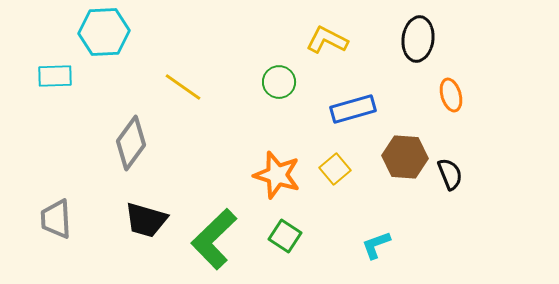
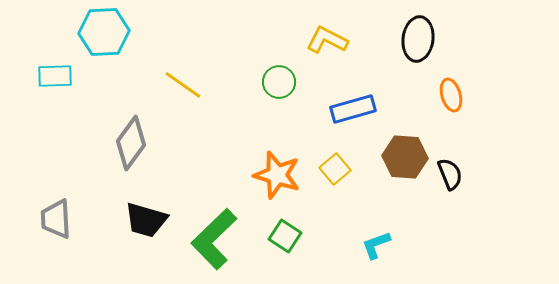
yellow line: moved 2 px up
